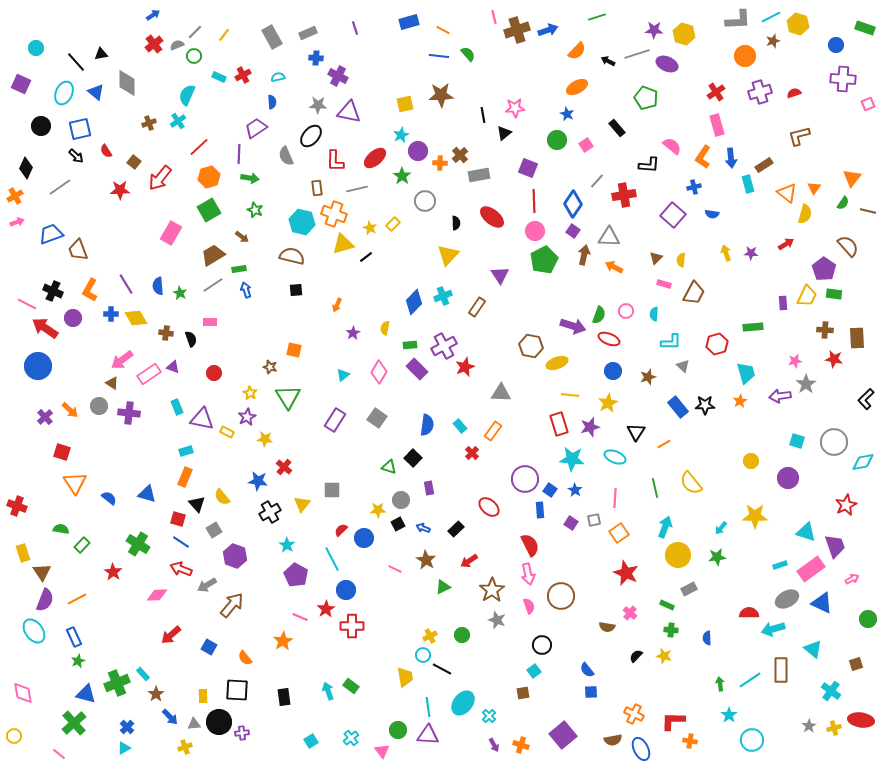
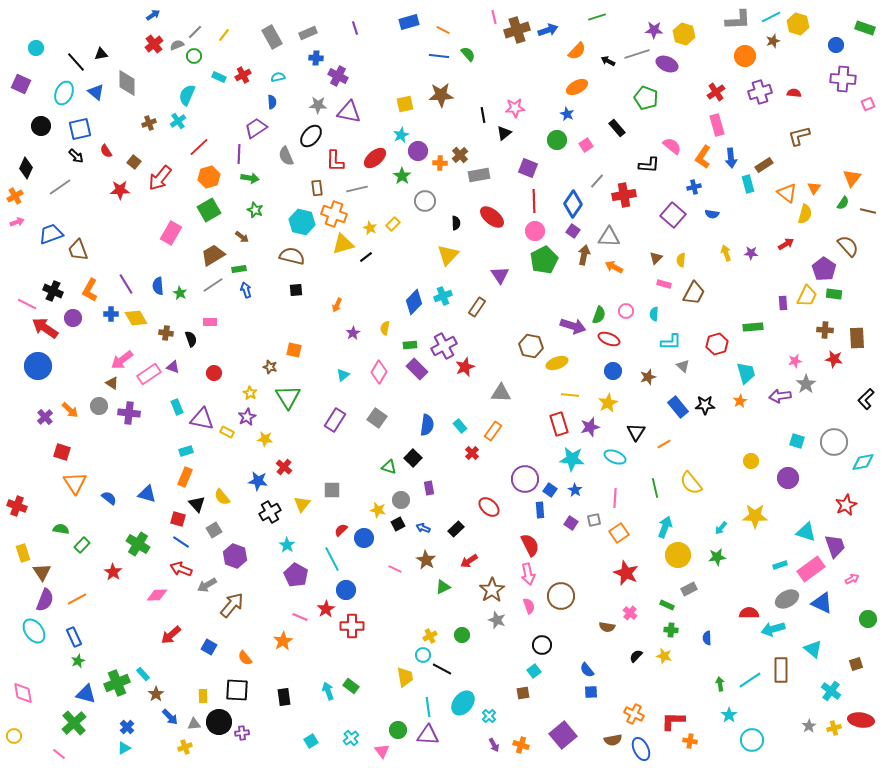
red semicircle at (794, 93): rotated 24 degrees clockwise
yellow star at (378, 510): rotated 14 degrees clockwise
